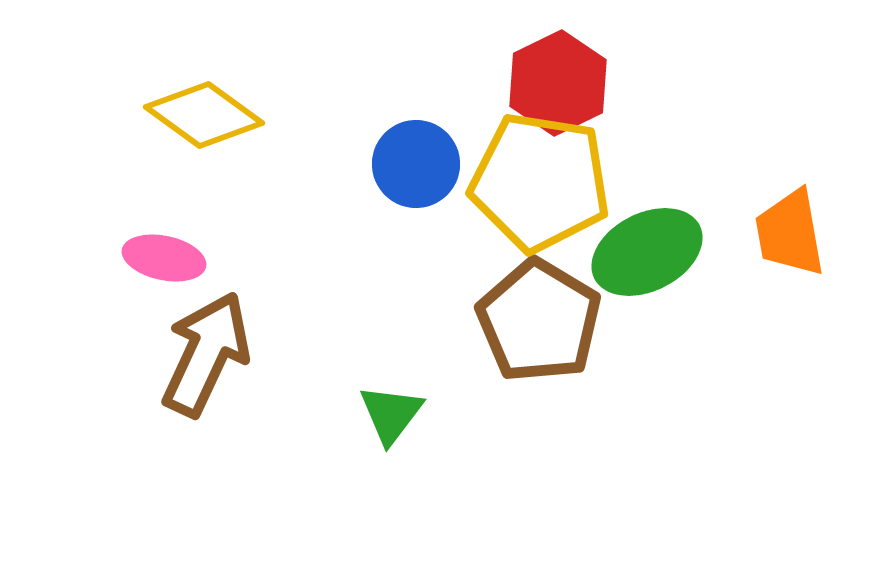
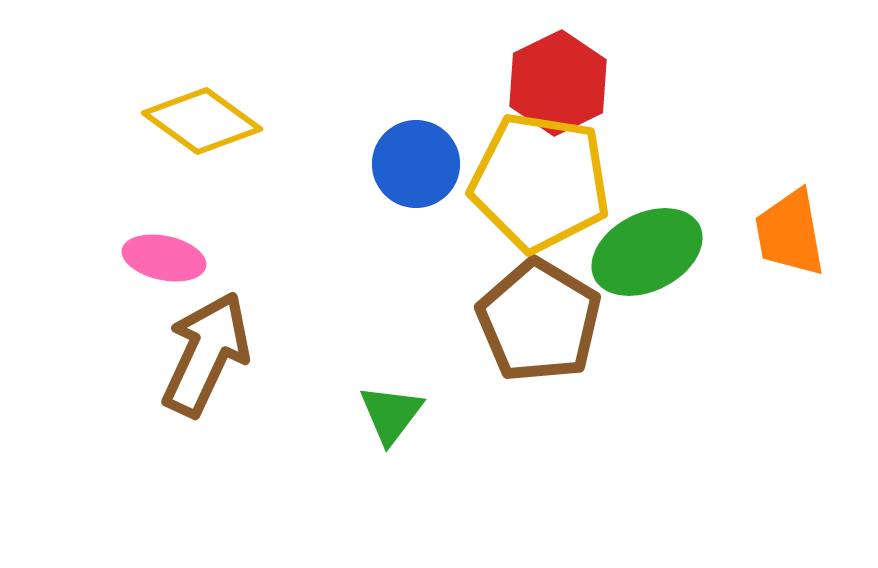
yellow diamond: moved 2 px left, 6 px down
